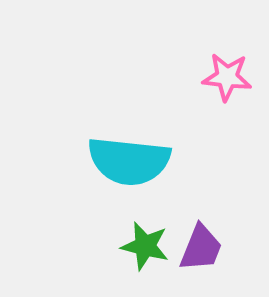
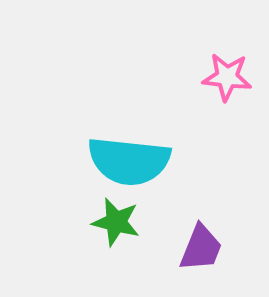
green star: moved 29 px left, 24 px up
